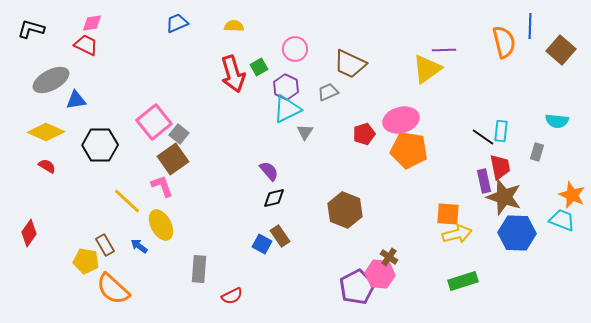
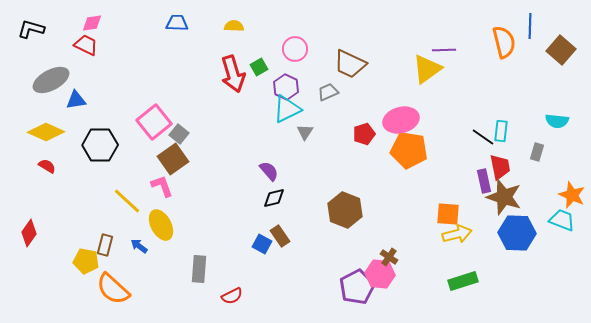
blue trapezoid at (177, 23): rotated 25 degrees clockwise
brown rectangle at (105, 245): rotated 45 degrees clockwise
